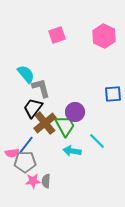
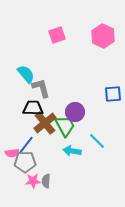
pink hexagon: moved 1 px left
black trapezoid: rotated 55 degrees clockwise
